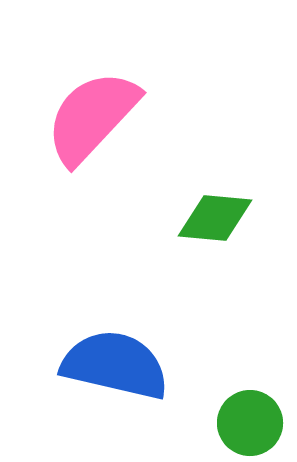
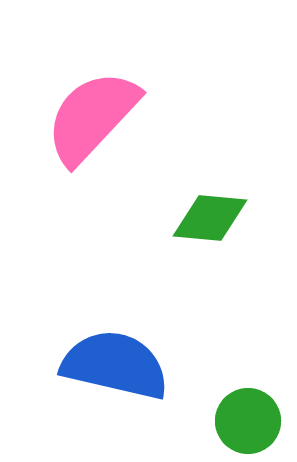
green diamond: moved 5 px left
green circle: moved 2 px left, 2 px up
